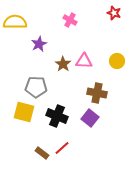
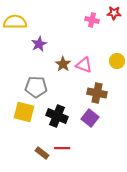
red star: rotated 16 degrees counterclockwise
pink cross: moved 22 px right; rotated 16 degrees counterclockwise
pink triangle: moved 4 px down; rotated 18 degrees clockwise
red line: rotated 42 degrees clockwise
